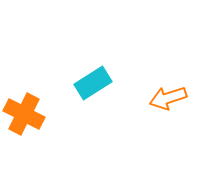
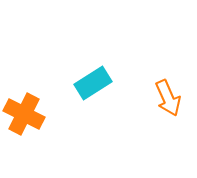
orange arrow: rotated 96 degrees counterclockwise
